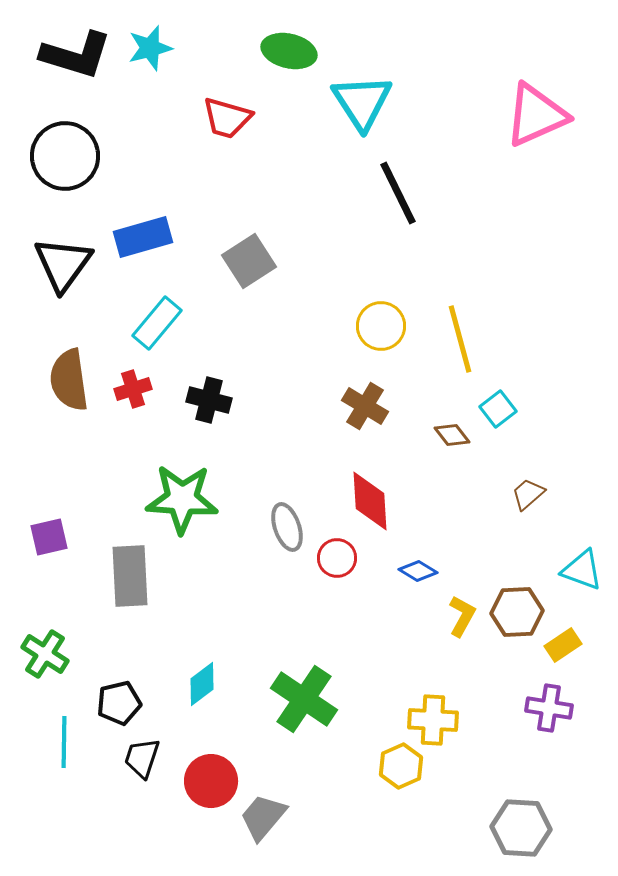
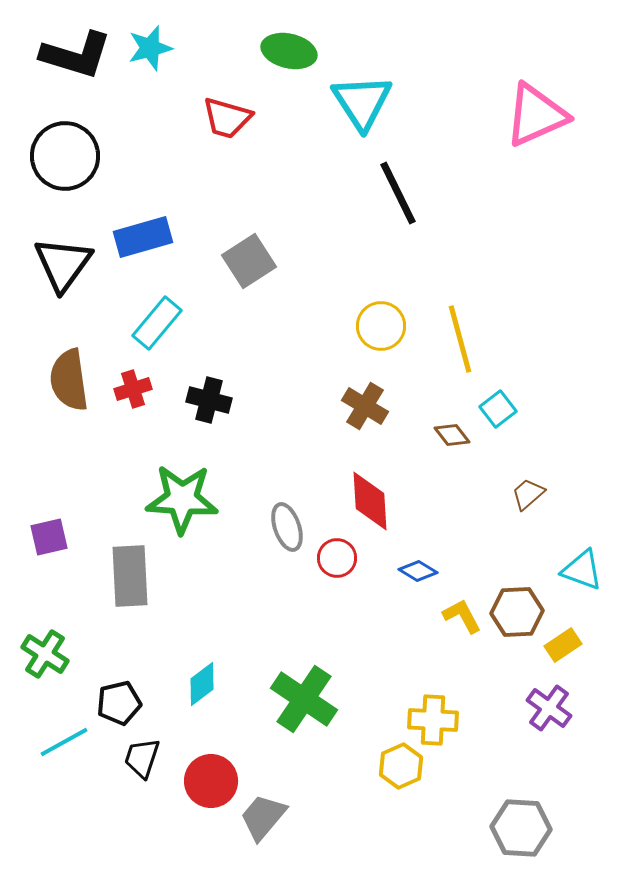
yellow L-shape at (462, 616): rotated 57 degrees counterclockwise
purple cross at (549, 708): rotated 27 degrees clockwise
cyan line at (64, 742): rotated 60 degrees clockwise
